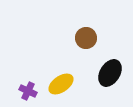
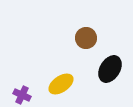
black ellipse: moved 4 px up
purple cross: moved 6 px left, 4 px down
